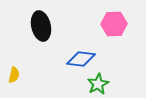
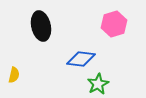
pink hexagon: rotated 15 degrees counterclockwise
